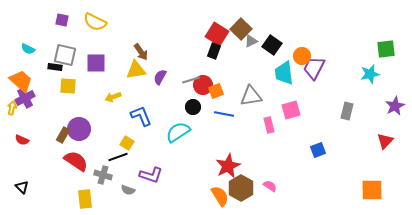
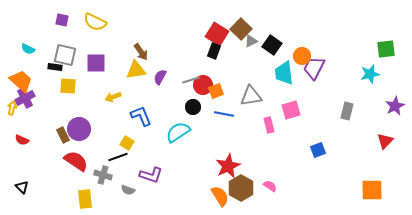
brown rectangle at (63, 135): rotated 56 degrees counterclockwise
